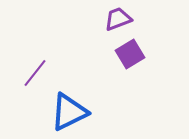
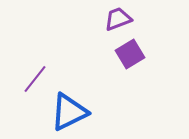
purple line: moved 6 px down
